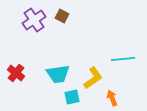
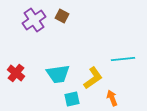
cyan square: moved 2 px down
